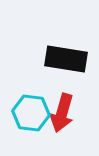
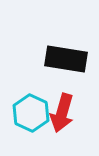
cyan hexagon: rotated 18 degrees clockwise
